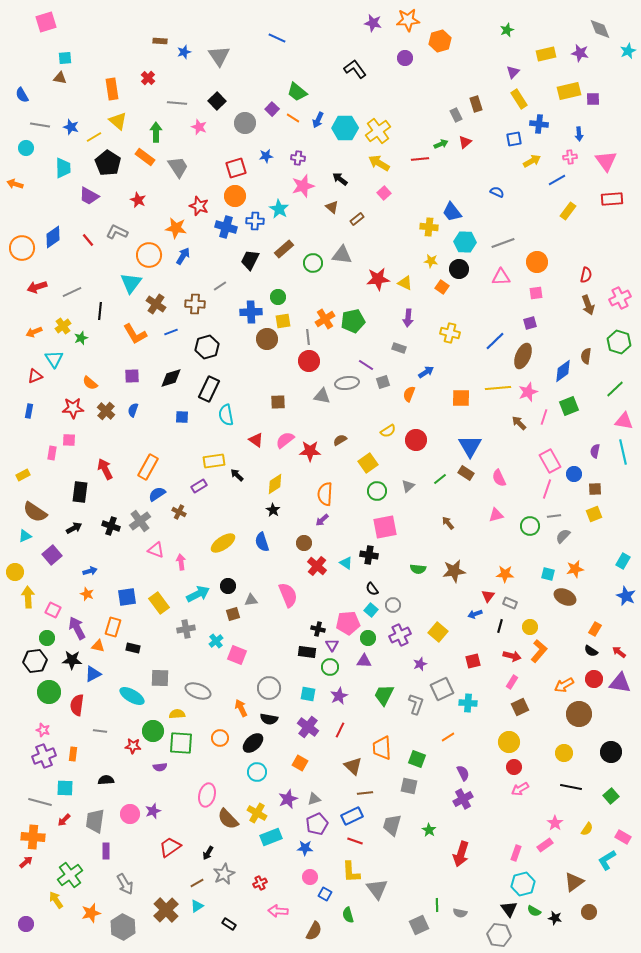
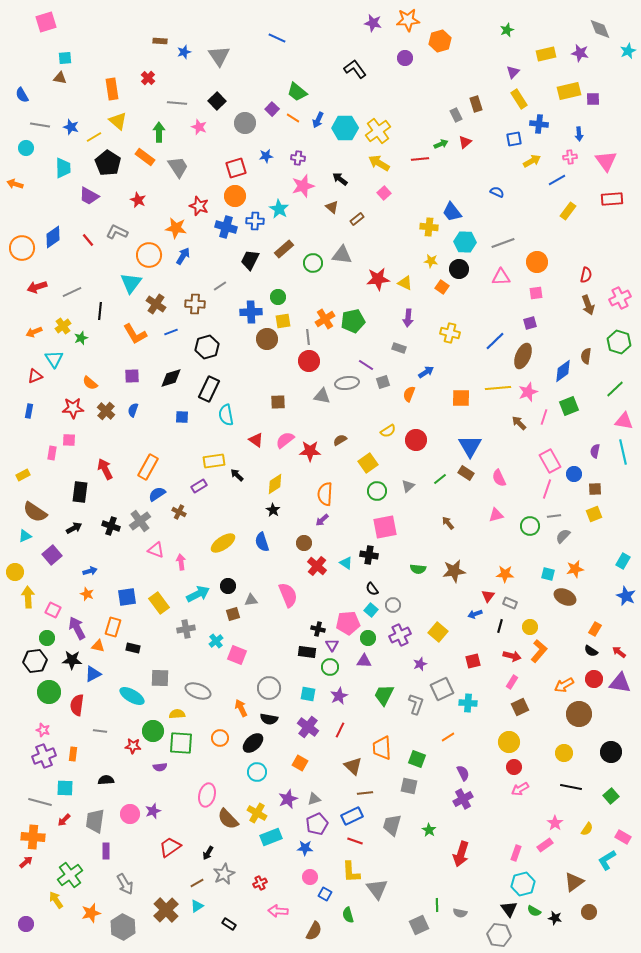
green arrow at (156, 132): moved 3 px right
